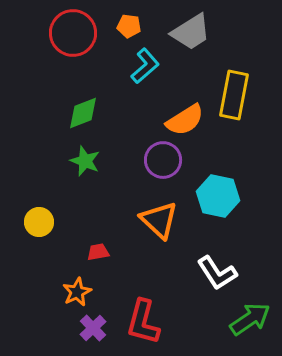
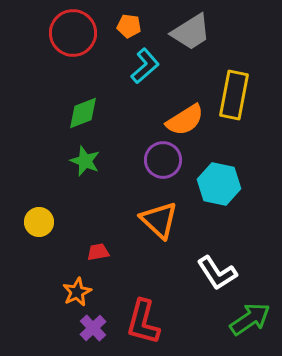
cyan hexagon: moved 1 px right, 12 px up
